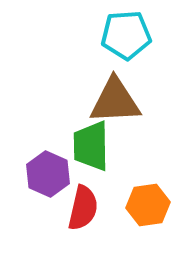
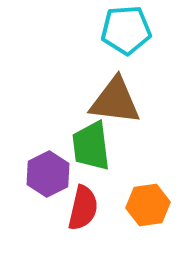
cyan pentagon: moved 5 px up
brown triangle: rotated 10 degrees clockwise
green trapezoid: rotated 6 degrees counterclockwise
purple hexagon: rotated 9 degrees clockwise
